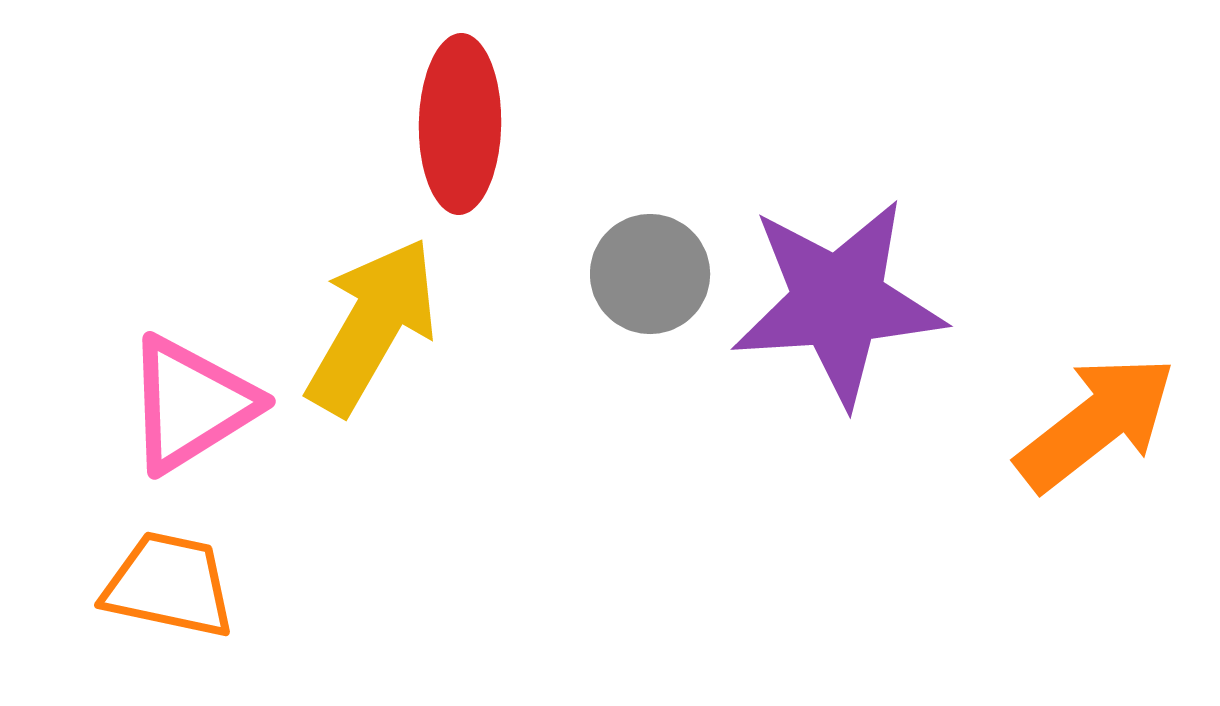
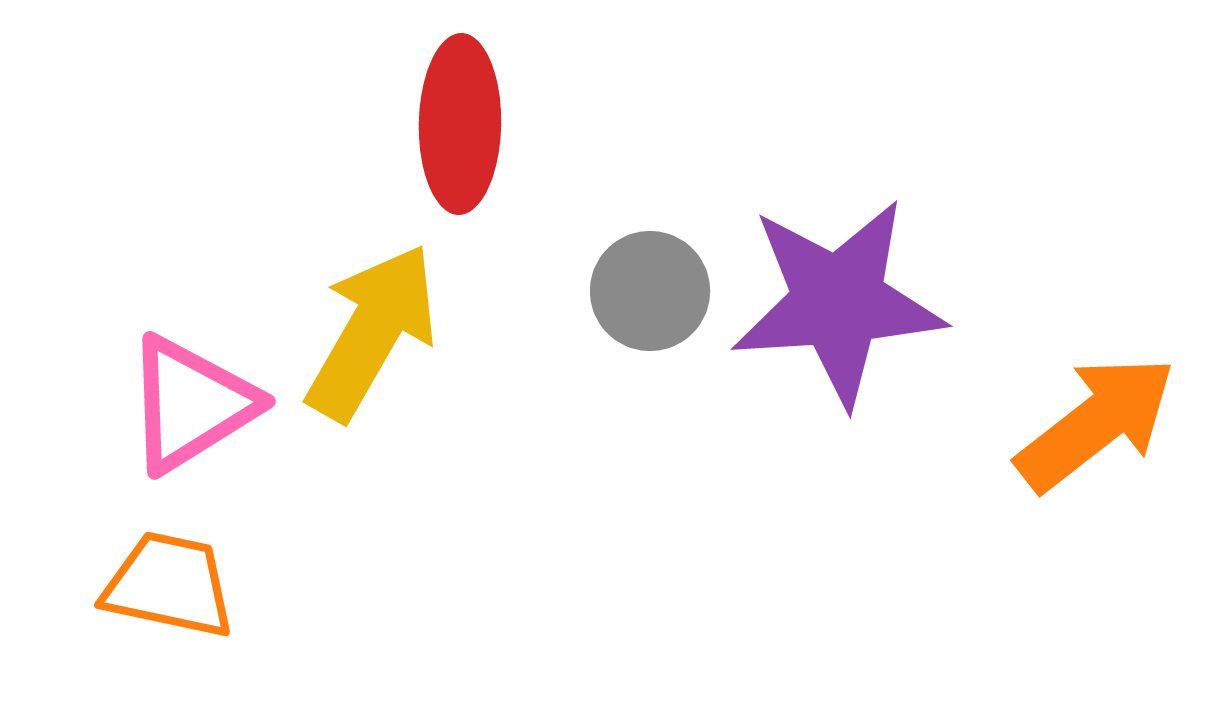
gray circle: moved 17 px down
yellow arrow: moved 6 px down
